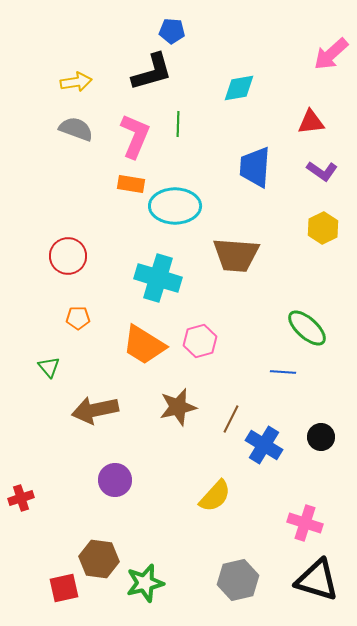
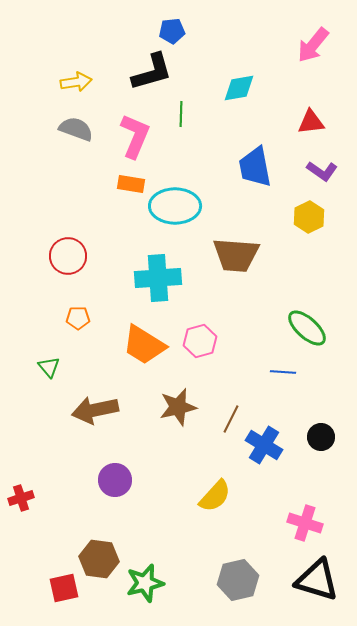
blue pentagon: rotated 10 degrees counterclockwise
pink arrow: moved 18 px left, 9 px up; rotated 9 degrees counterclockwise
green line: moved 3 px right, 10 px up
blue trapezoid: rotated 15 degrees counterclockwise
yellow hexagon: moved 14 px left, 11 px up
cyan cross: rotated 21 degrees counterclockwise
